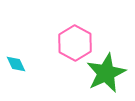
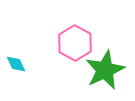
green star: moved 1 px left, 3 px up
